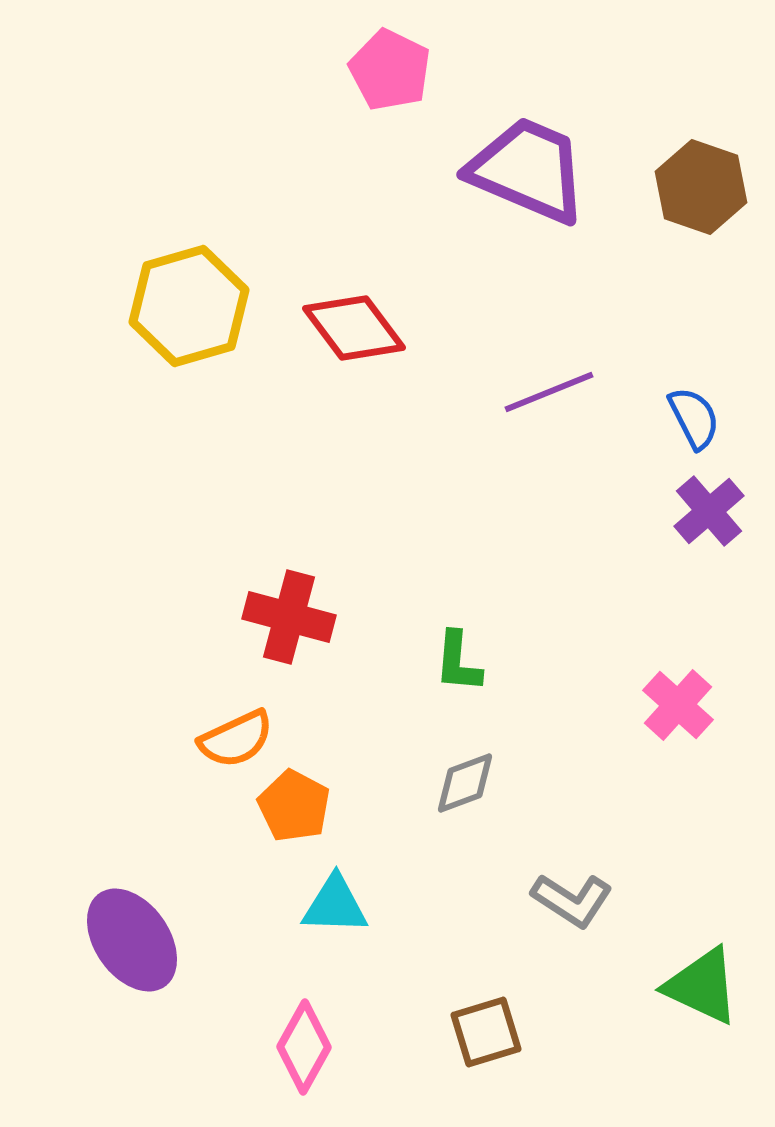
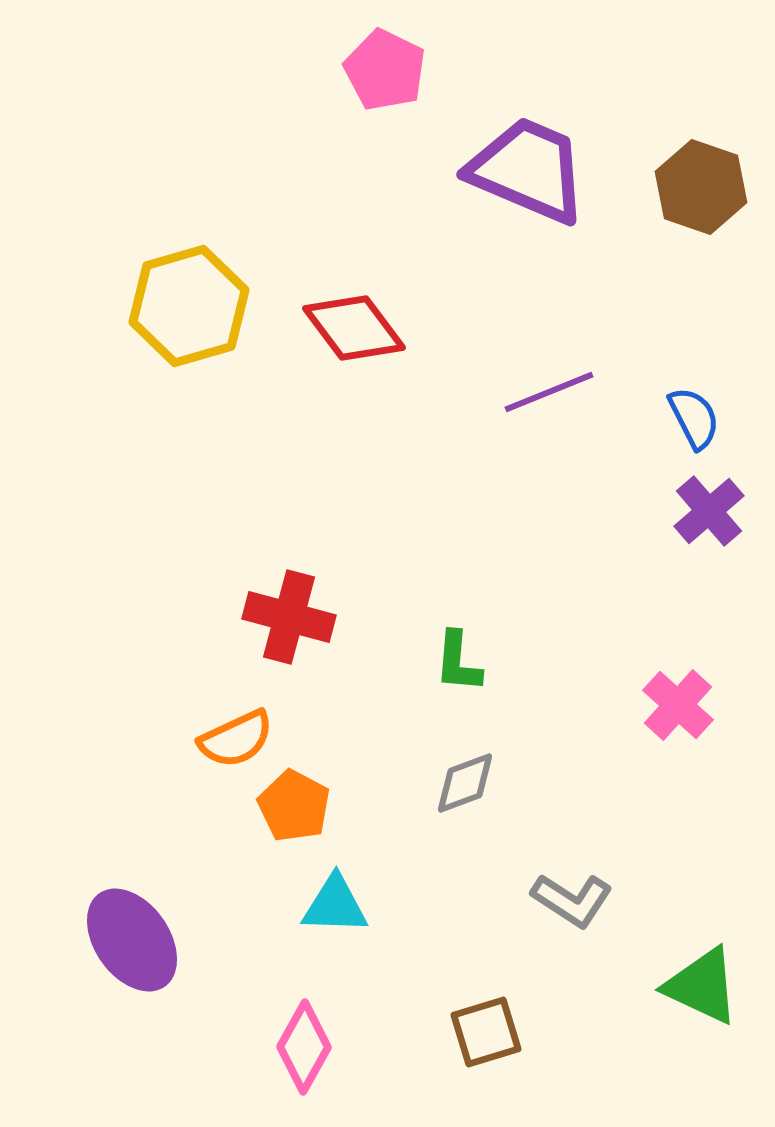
pink pentagon: moved 5 px left
